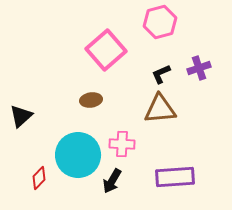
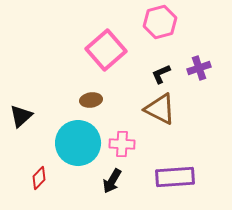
brown triangle: rotated 32 degrees clockwise
cyan circle: moved 12 px up
